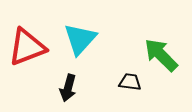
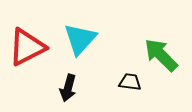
red triangle: rotated 6 degrees counterclockwise
